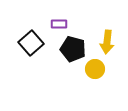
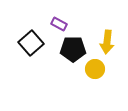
purple rectangle: rotated 28 degrees clockwise
black pentagon: rotated 15 degrees counterclockwise
